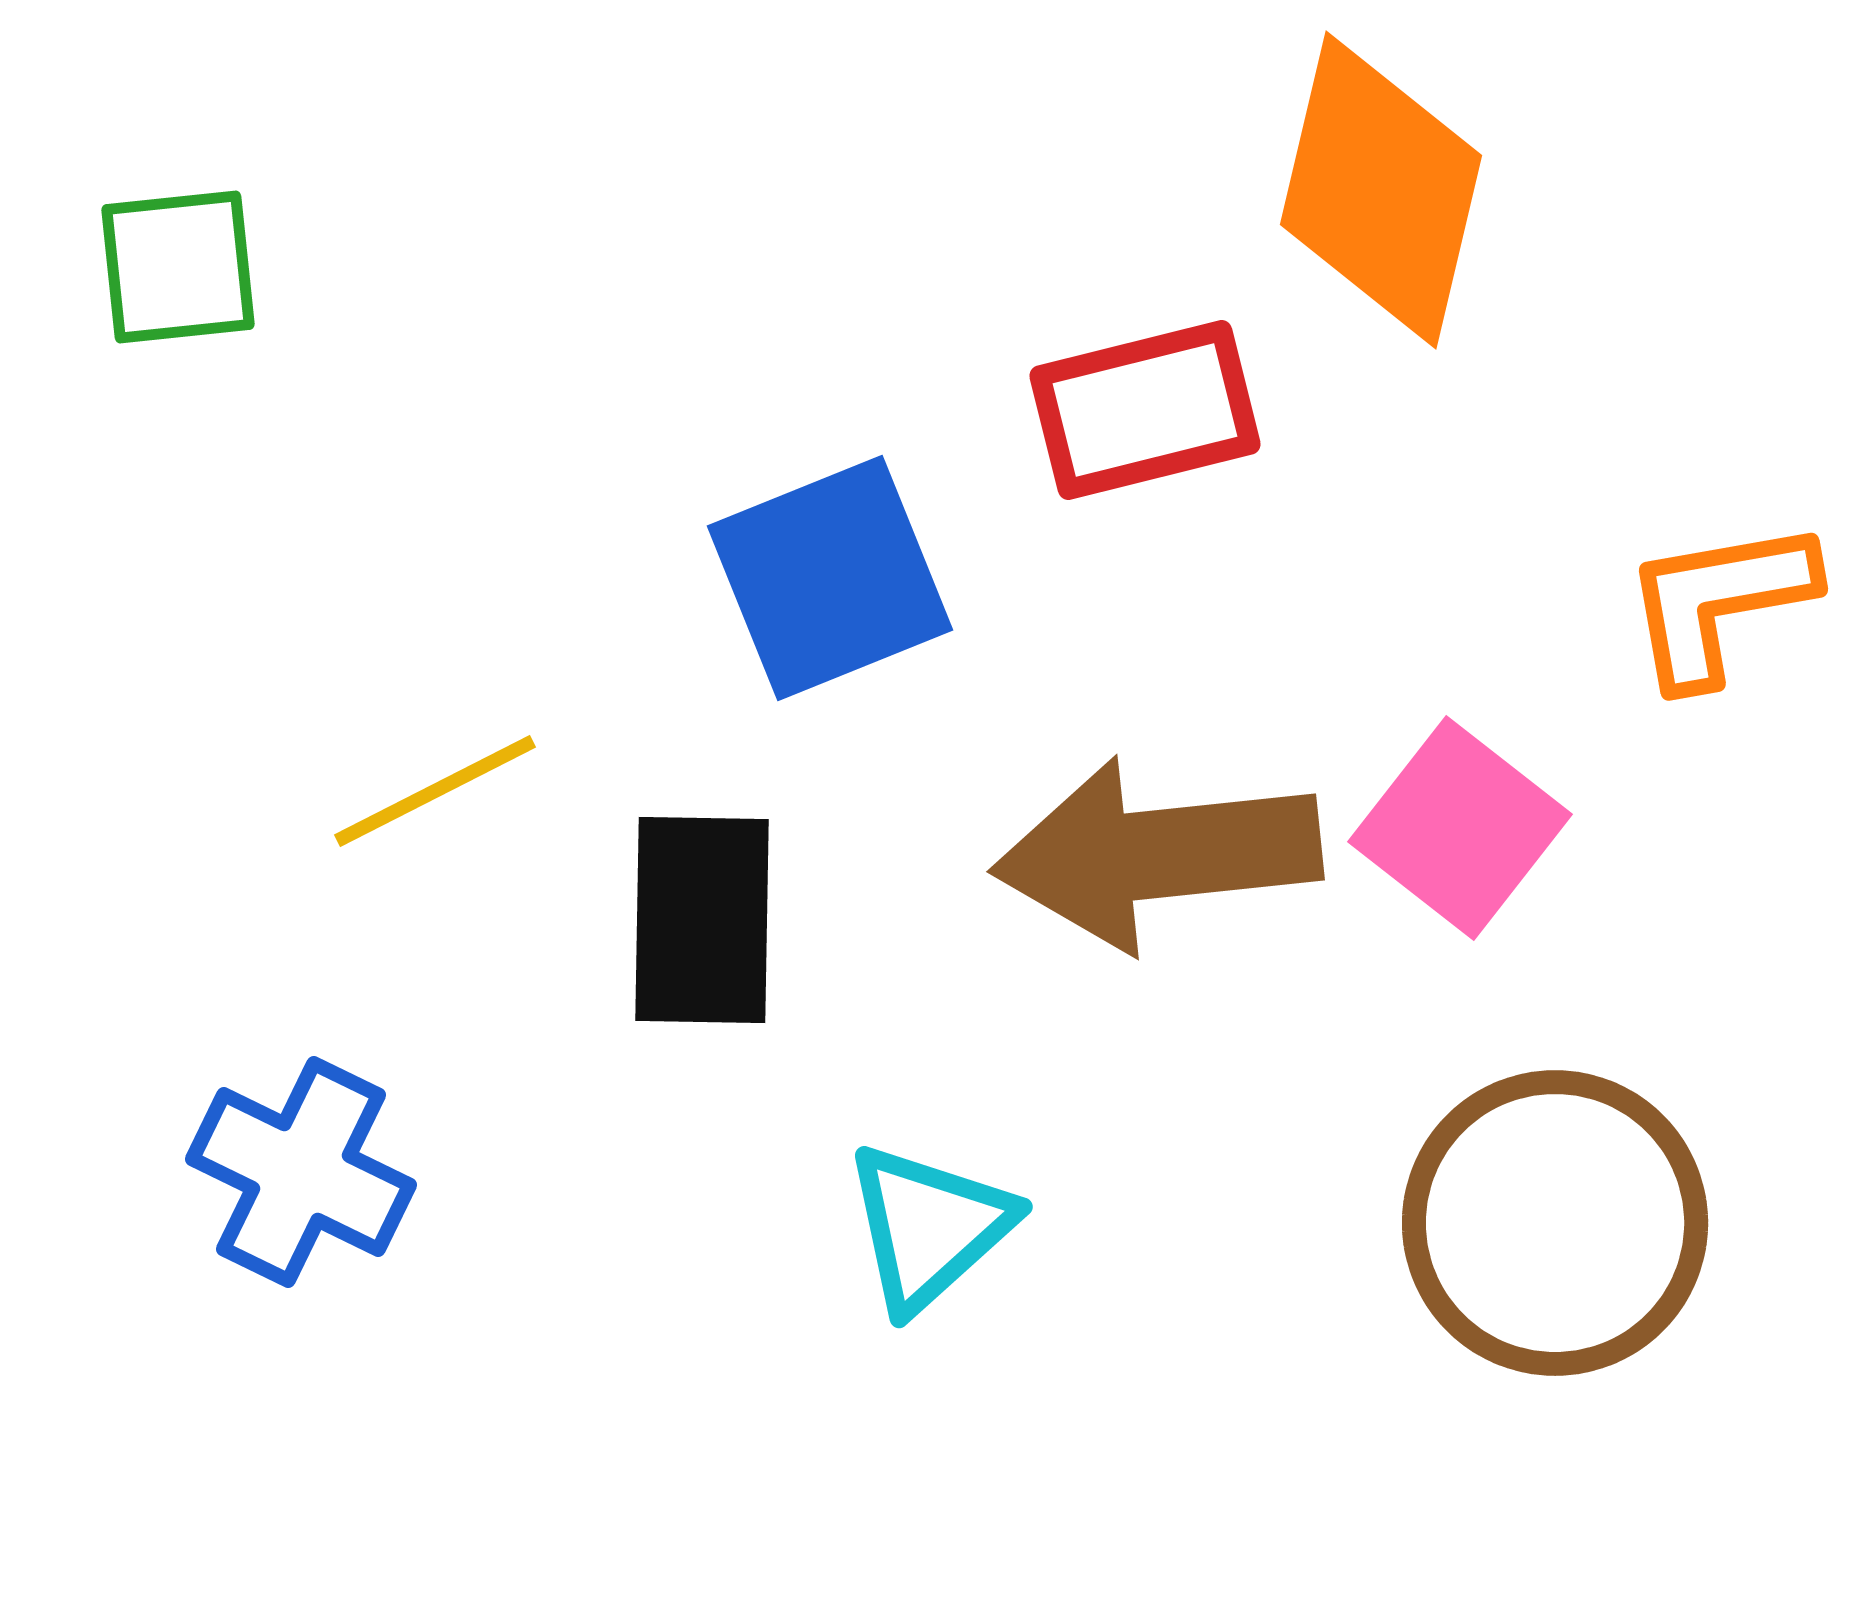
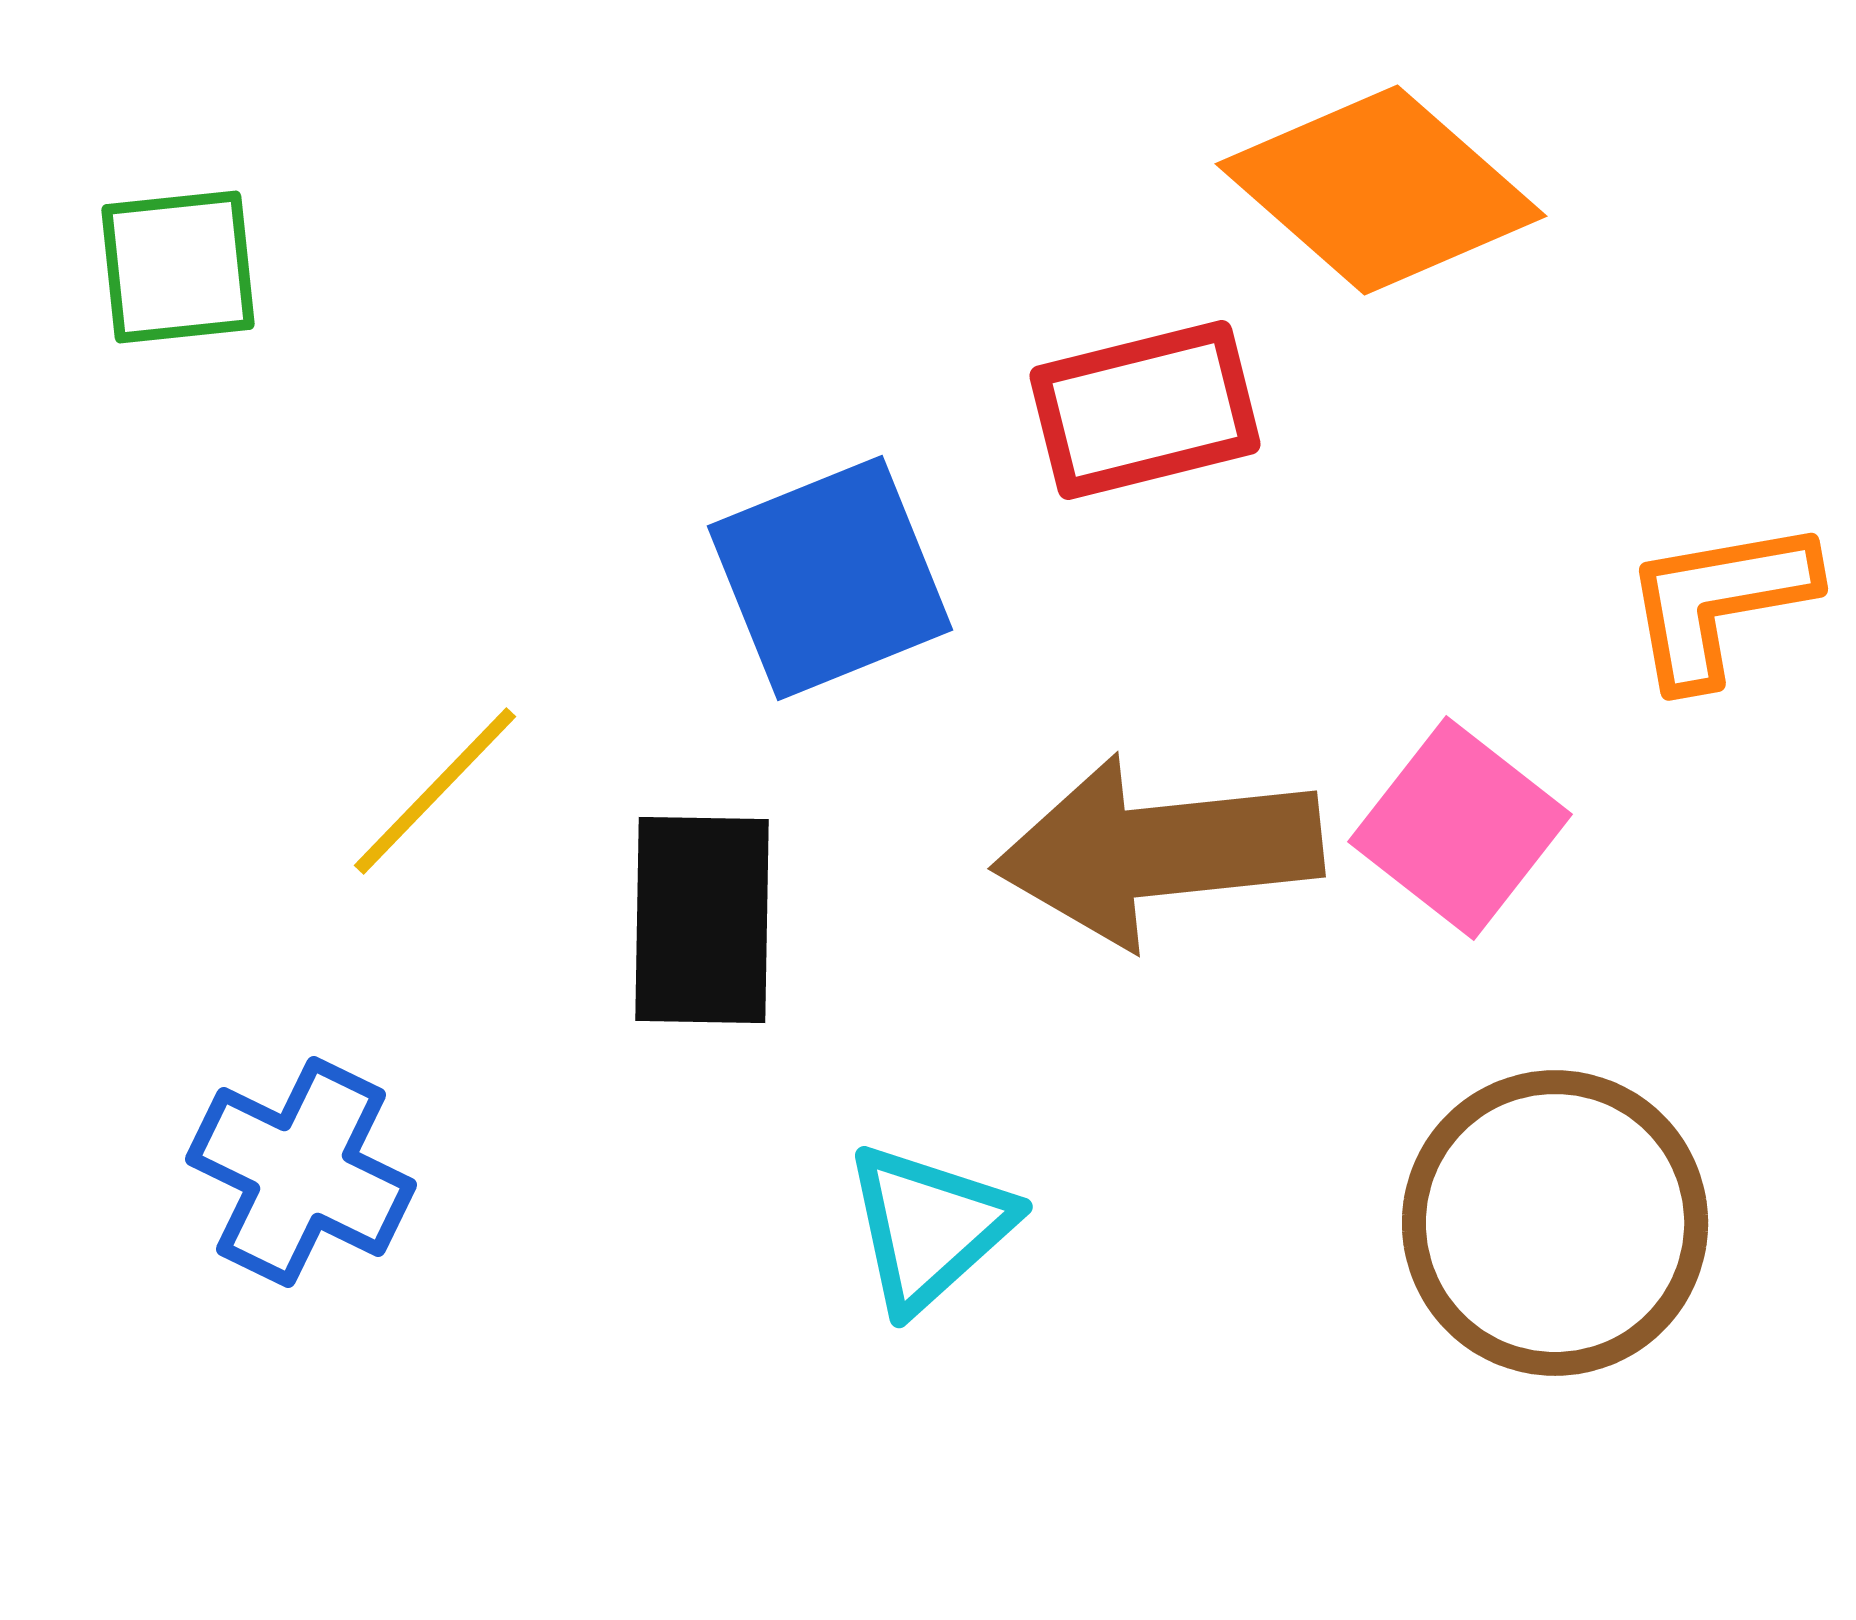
orange diamond: rotated 62 degrees counterclockwise
yellow line: rotated 19 degrees counterclockwise
brown arrow: moved 1 px right, 3 px up
